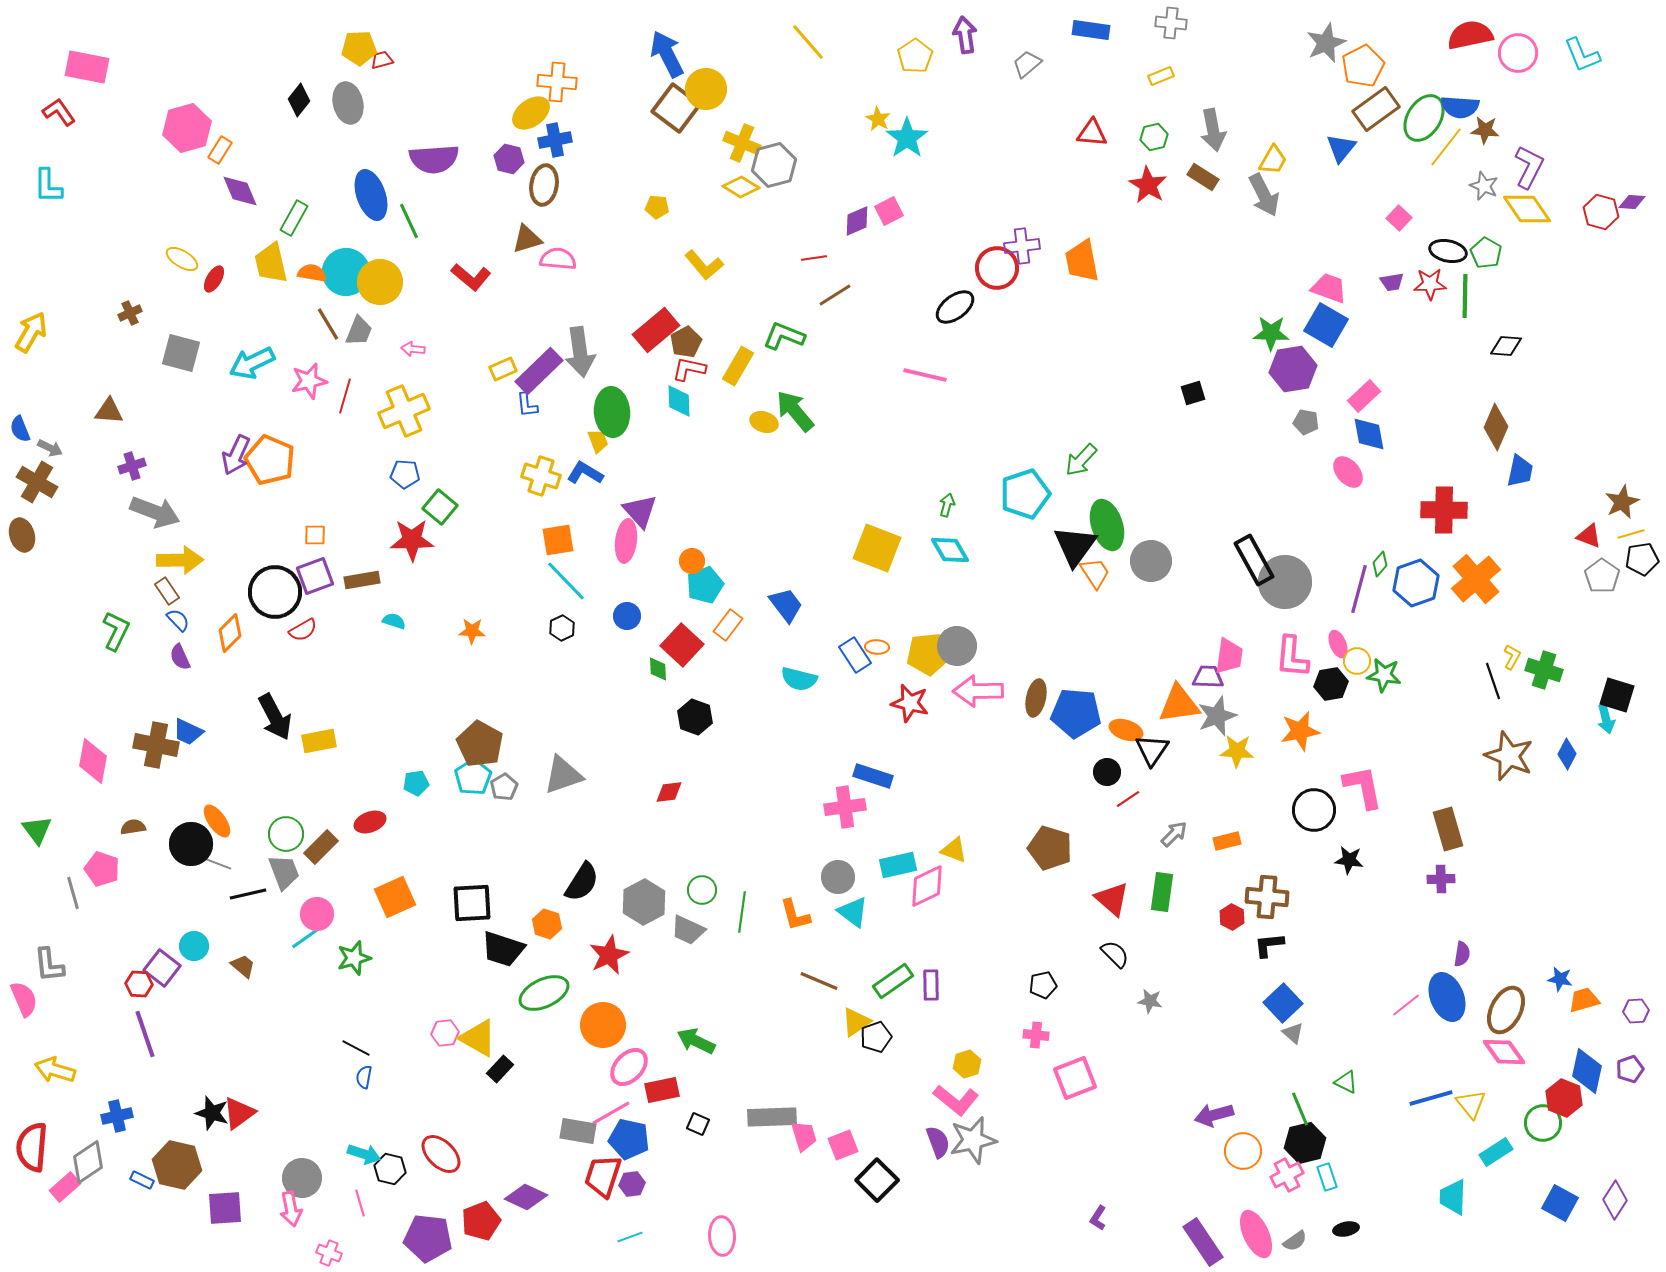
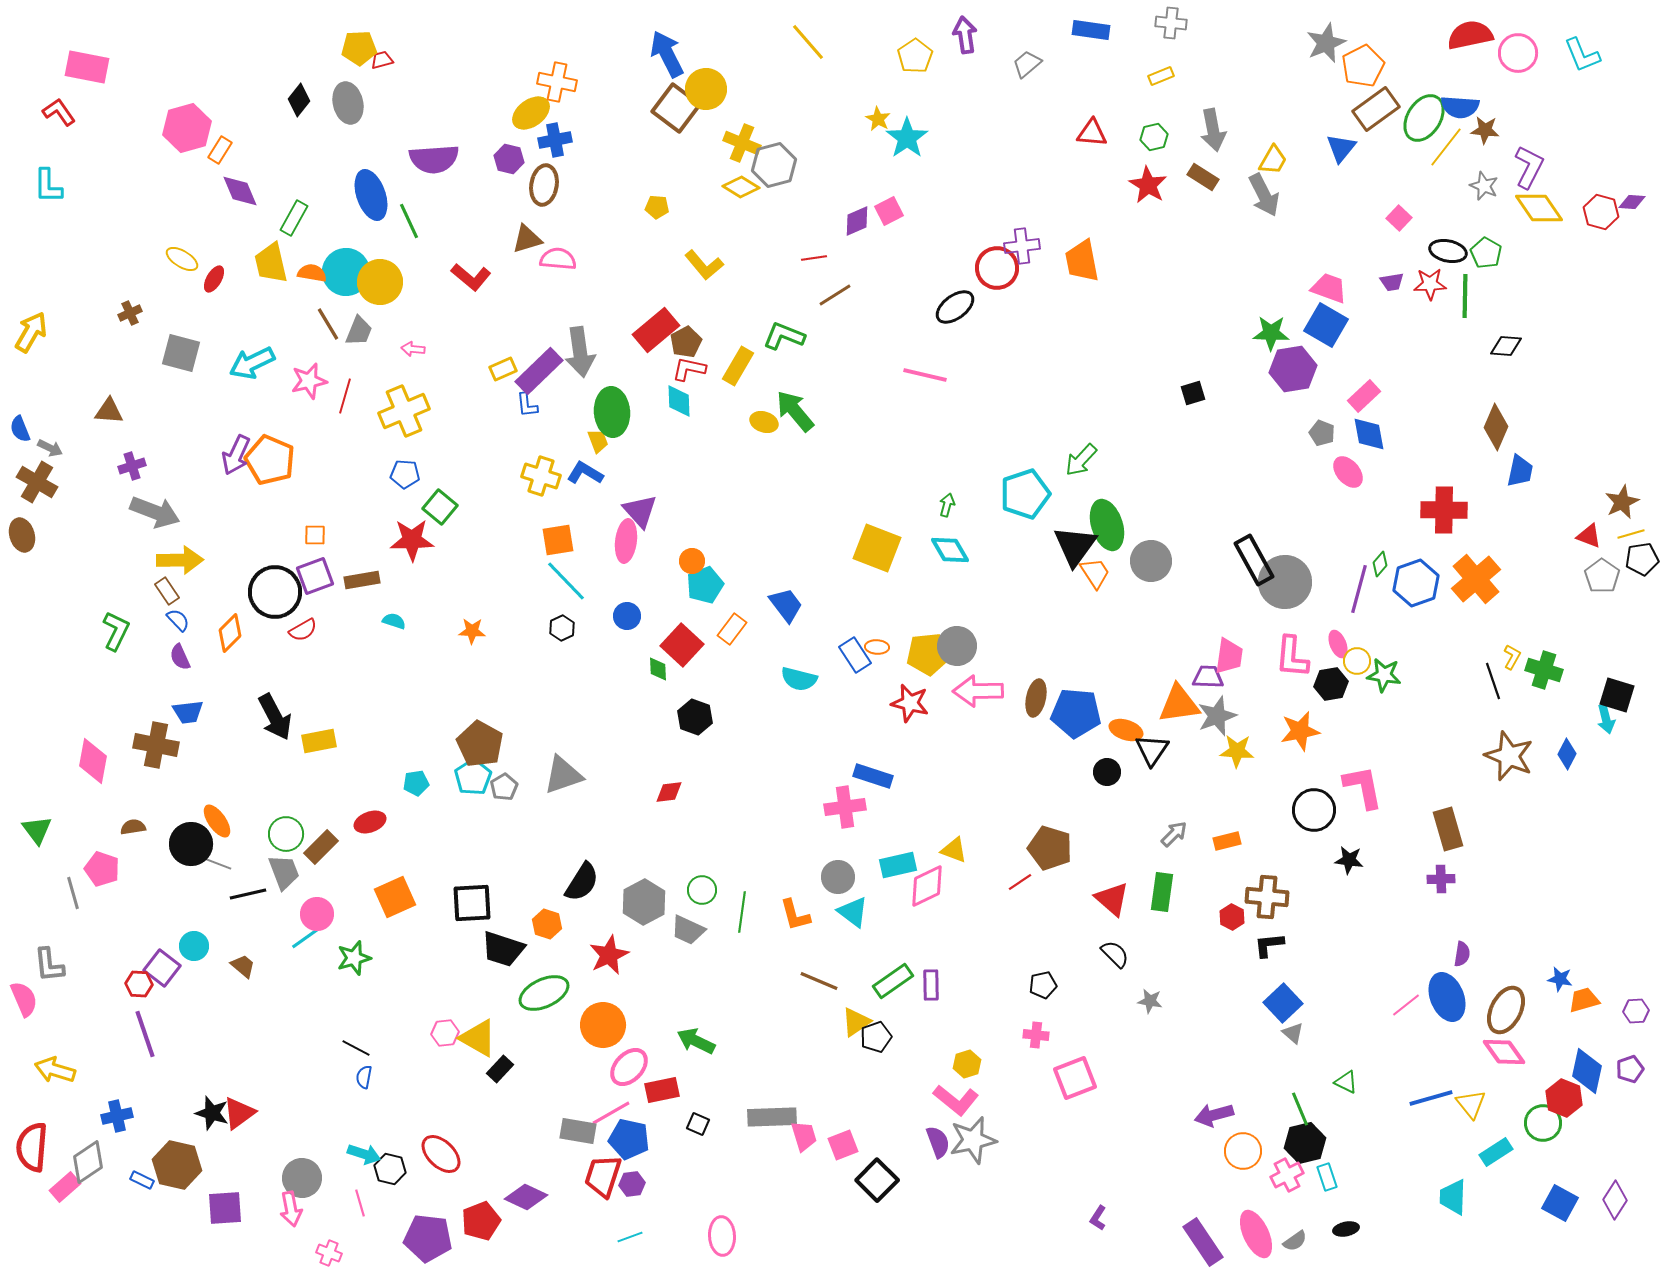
orange cross at (557, 82): rotated 6 degrees clockwise
yellow diamond at (1527, 209): moved 12 px right, 1 px up
gray pentagon at (1306, 422): moved 16 px right, 11 px down; rotated 10 degrees clockwise
orange rectangle at (728, 625): moved 4 px right, 4 px down
blue trapezoid at (188, 732): moved 20 px up; rotated 32 degrees counterclockwise
red line at (1128, 799): moved 108 px left, 83 px down
